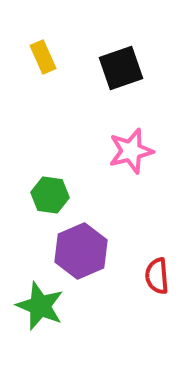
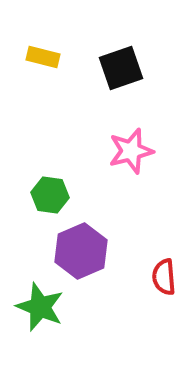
yellow rectangle: rotated 52 degrees counterclockwise
red semicircle: moved 7 px right, 1 px down
green star: moved 1 px down
